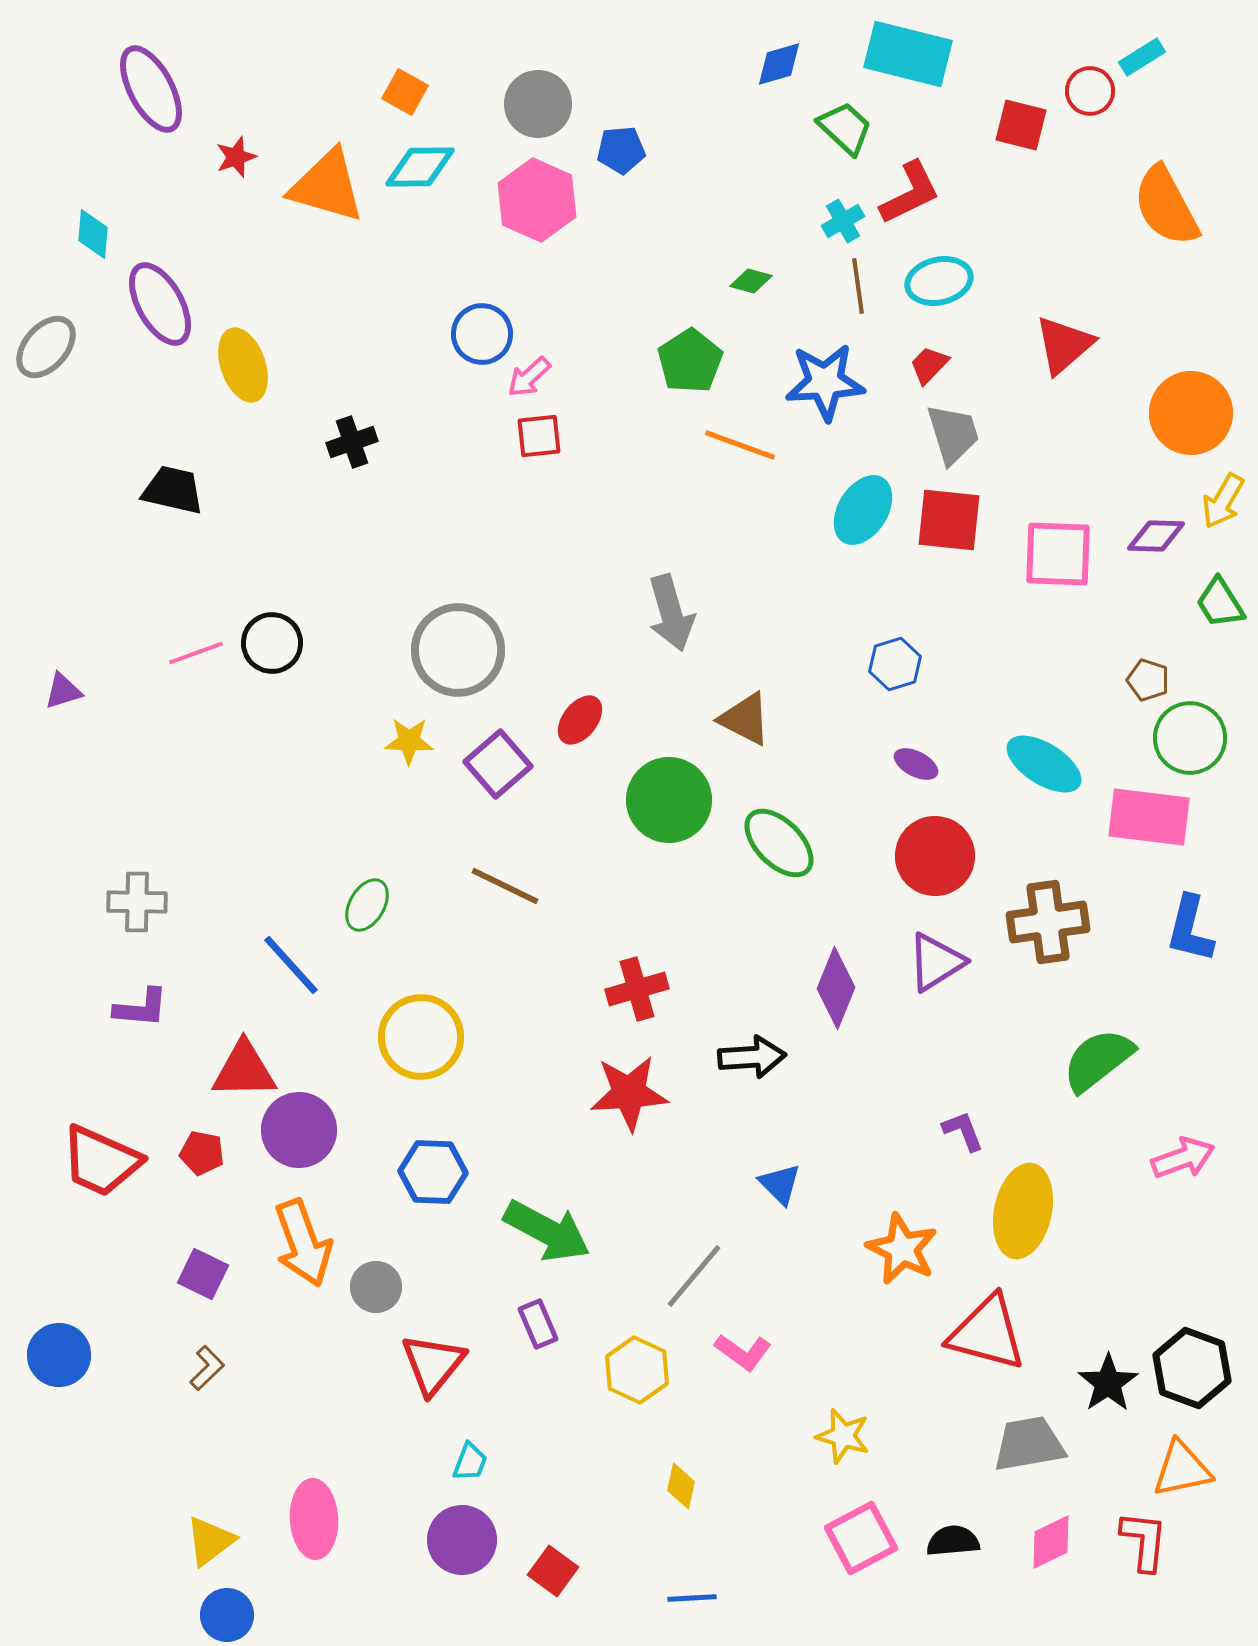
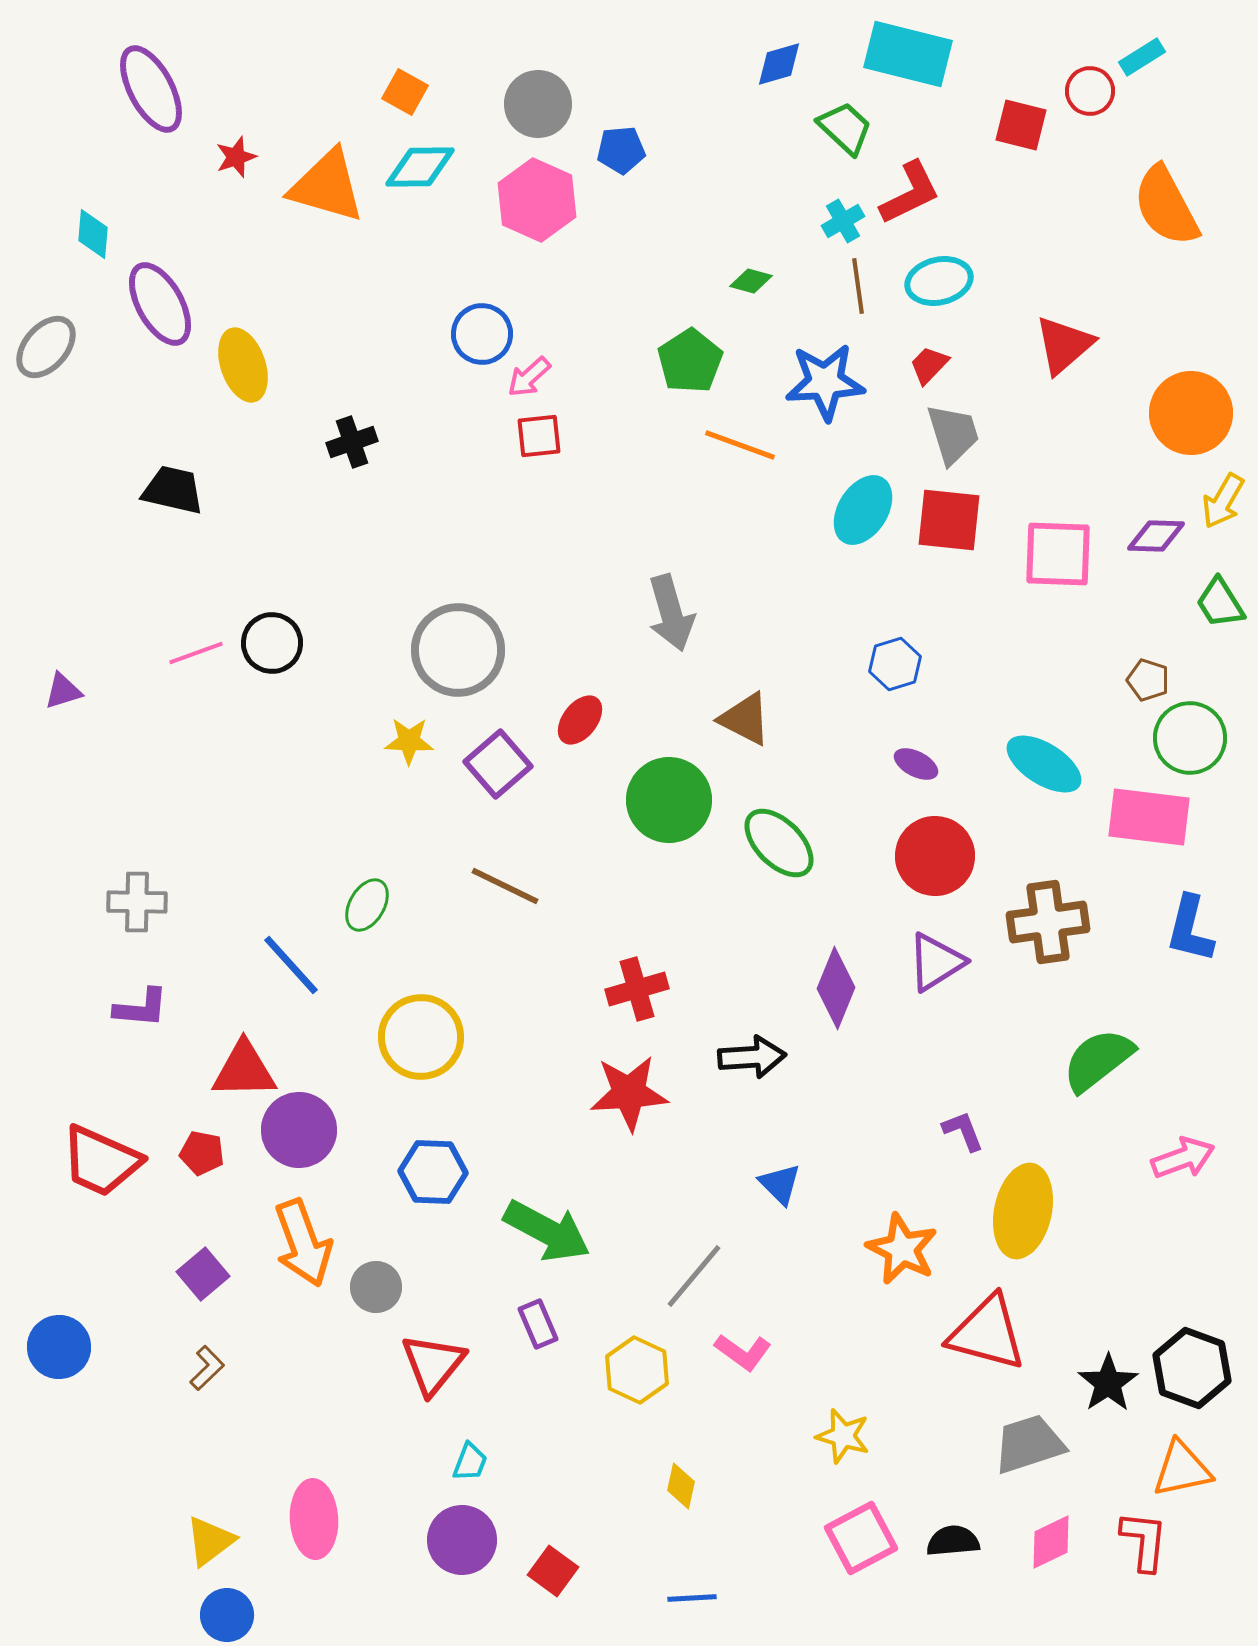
purple square at (203, 1274): rotated 24 degrees clockwise
blue circle at (59, 1355): moved 8 px up
gray trapezoid at (1029, 1444): rotated 8 degrees counterclockwise
